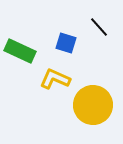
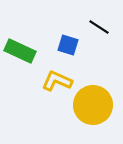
black line: rotated 15 degrees counterclockwise
blue square: moved 2 px right, 2 px down
yellow L-shape: moved 2 px right, 2 px down
